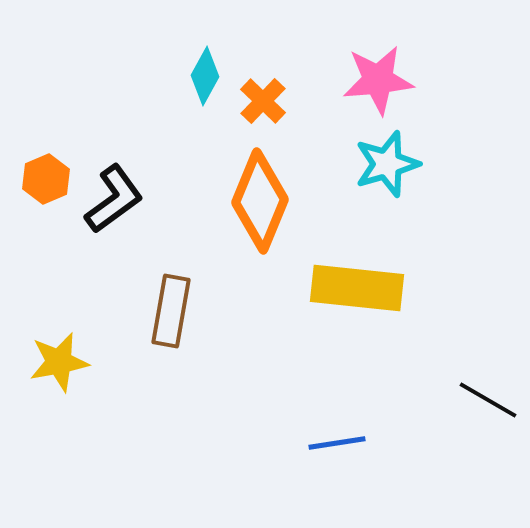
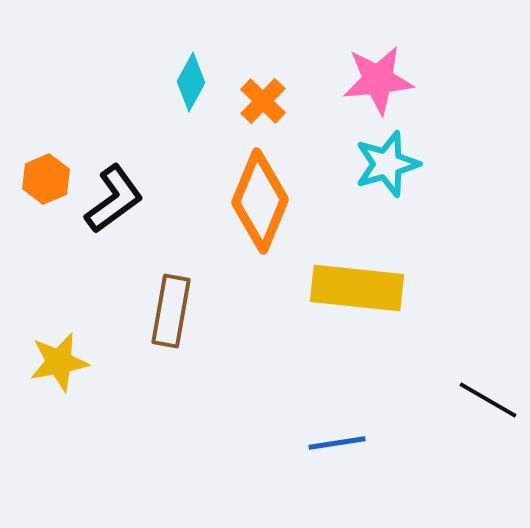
cyan diamond: moved 14 px left, 6 px down
